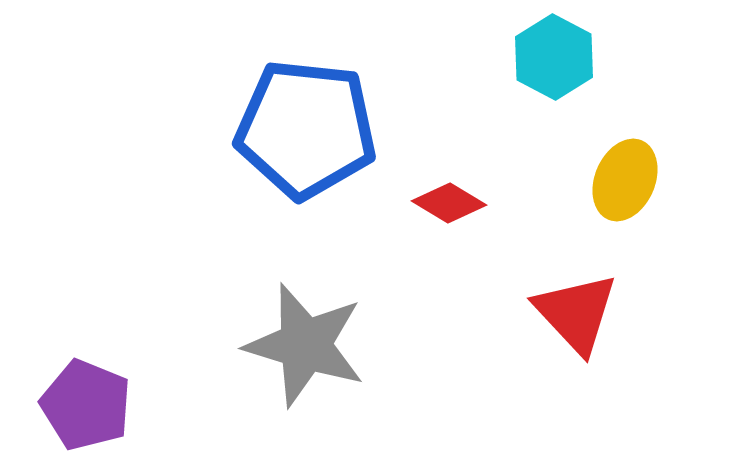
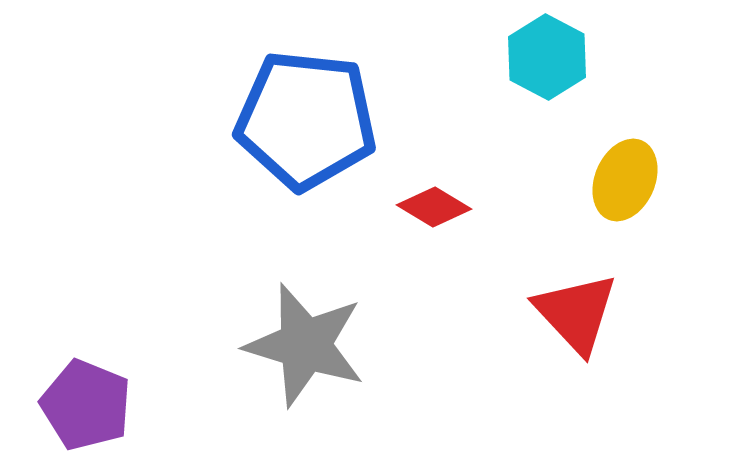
cyan hexagon: moved 7 px left
blue pentagon: moved 9 px up
red diamond: moved 15 px left, 4 px down
